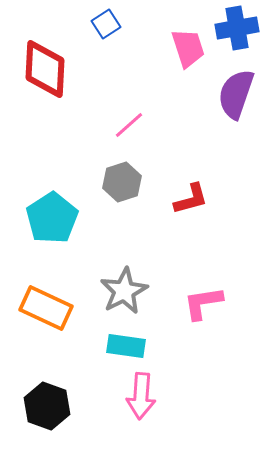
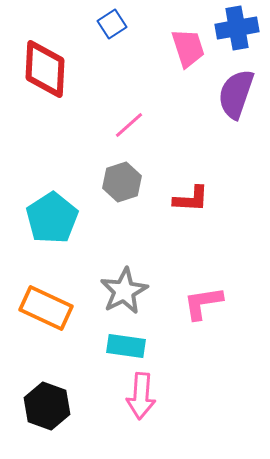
blue square: moved 6 px right
red L-shape: rotated 18 degrees clockwise
